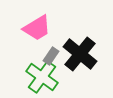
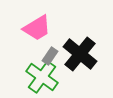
gray rectangle: moved 1 px left
